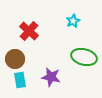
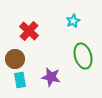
green ellipse: moved 1 px left, 1 px up; rotated 60 degrees clockwise
